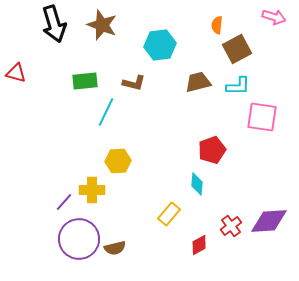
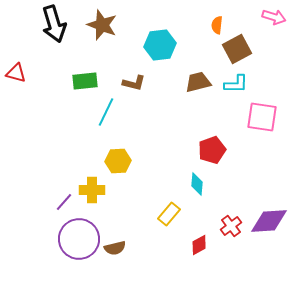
cyan L-shape: moved 2 px left, 2 px up
